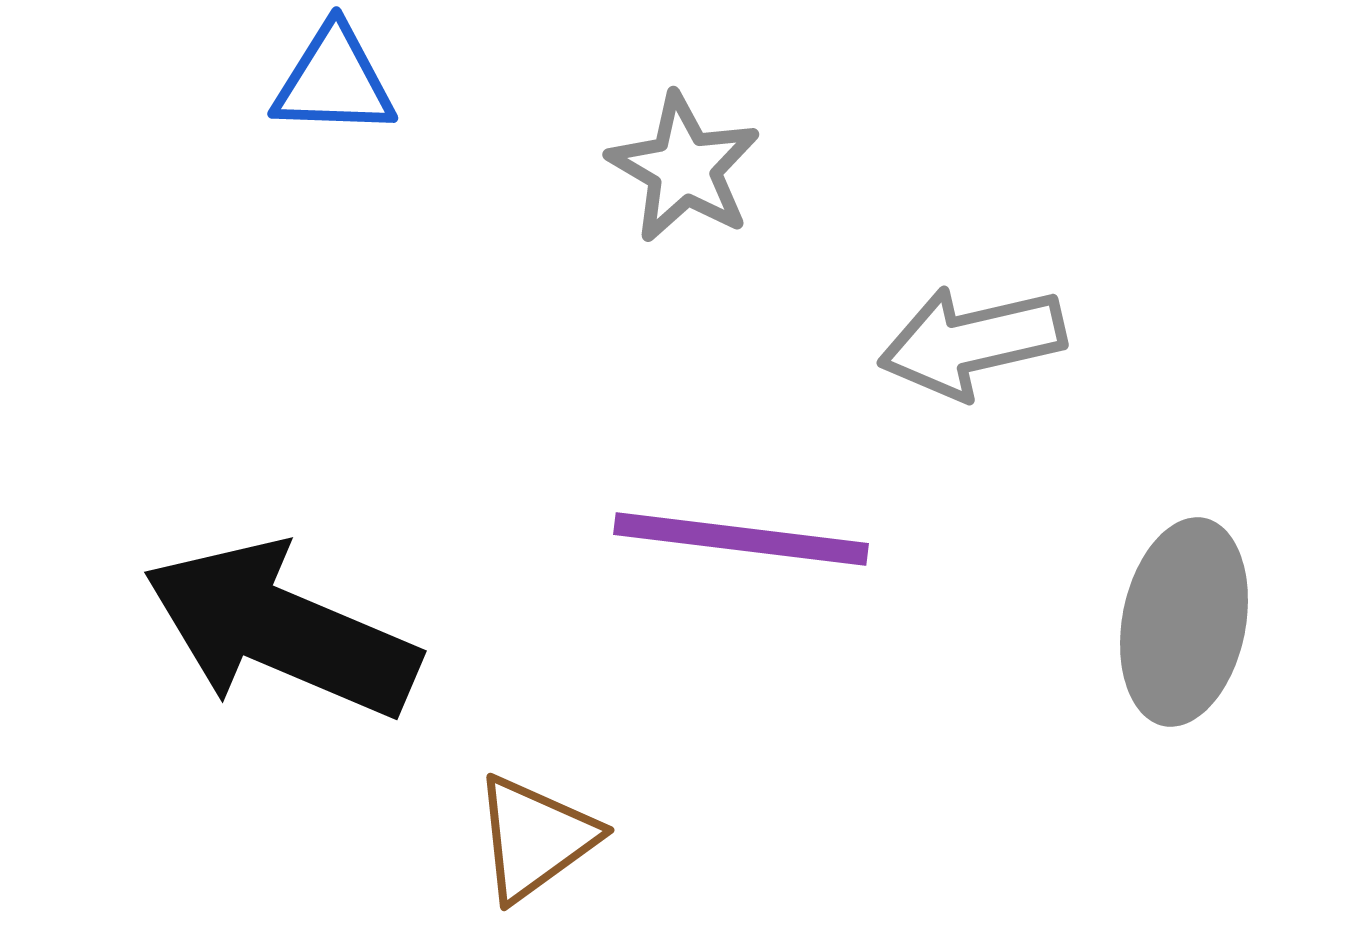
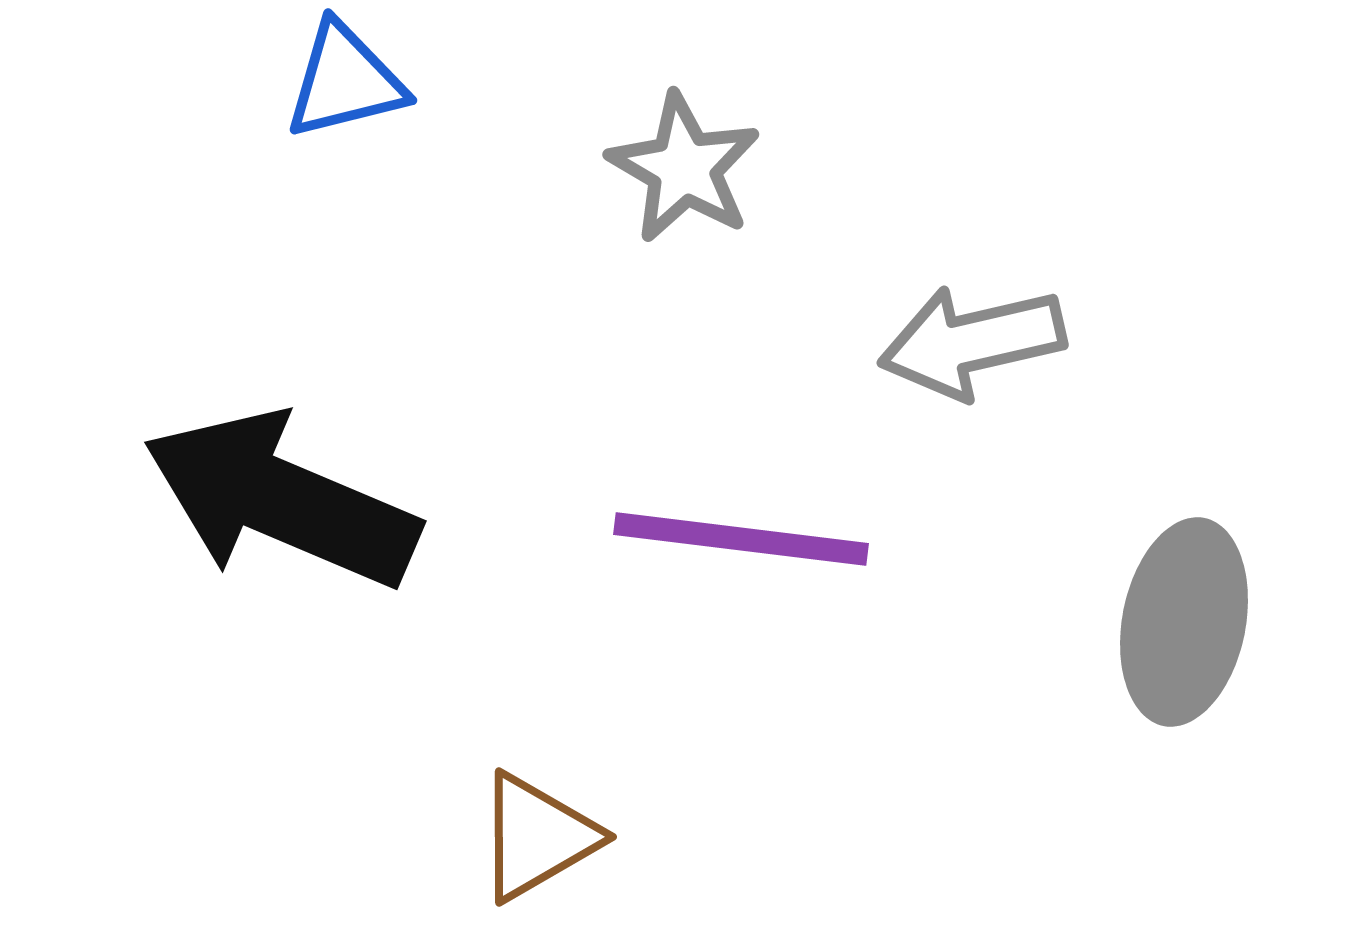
blue triangle: moved 11 px right; rotated 16 degrees counterclockwise
black arrow: moved 130 px up
brown triangle: moved 2 px right, 1 px up; rotated 6 degrees clockwise
